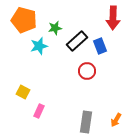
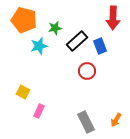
gray rectangle: rotated 35 degrees counterclockwise
